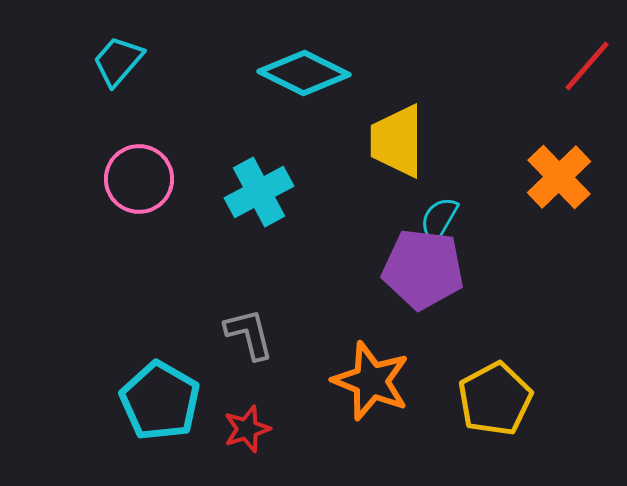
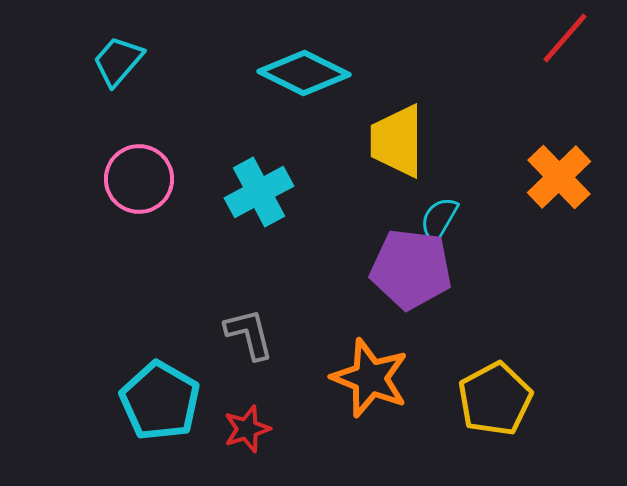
red line: moved 22 px left, 28 px up
purple pentagon: moved 12 px left
orange star: moved 1 px left, 3 px up
